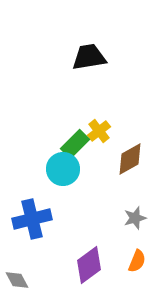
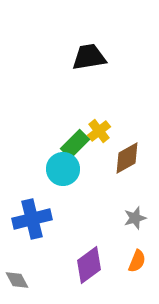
brown diamond: moved 3 px left, 1 px up
